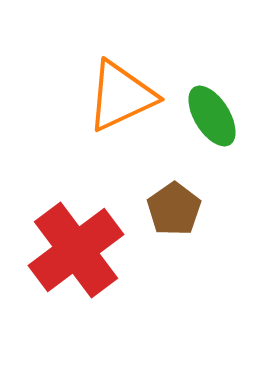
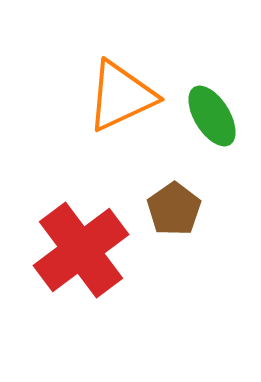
red cross: moved 5 px right
